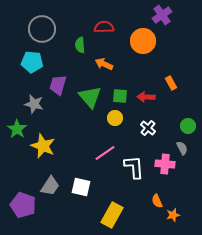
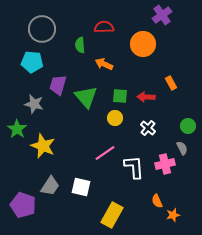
orange circle: moved 3 px down
green triangle: moved 4 px left
pink cross: rotated 18 degrees counterclockwise
